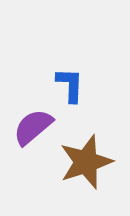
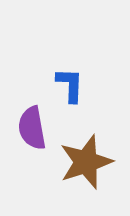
purple semicircle: moved 1 px left, 1 px down; rotated 60 degrees counterclockwise
